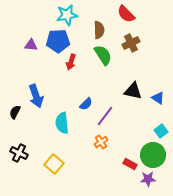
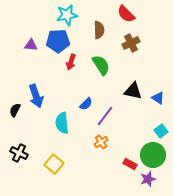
green semicircle: moved 2 px left, 10 px down
black semicircle: moved 2 px up
purple star: rotated 14 degrees counterclockwise
